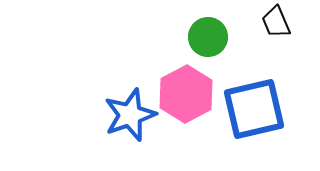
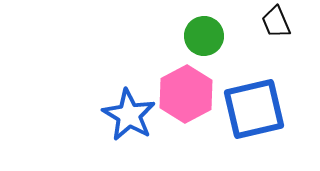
green circle: moved 4 px left, 1 px up
blue star: moved 1 px left; rotated 22 degrees counterclockwise
